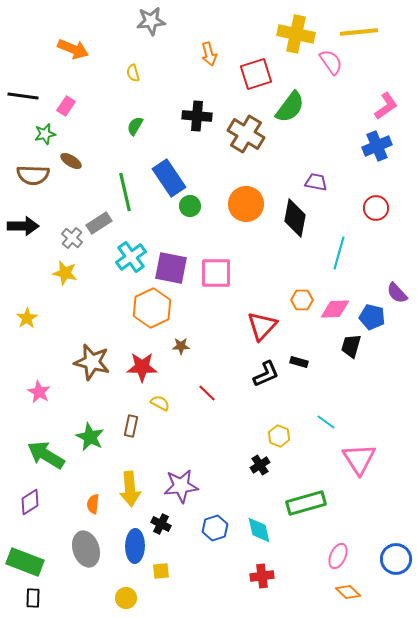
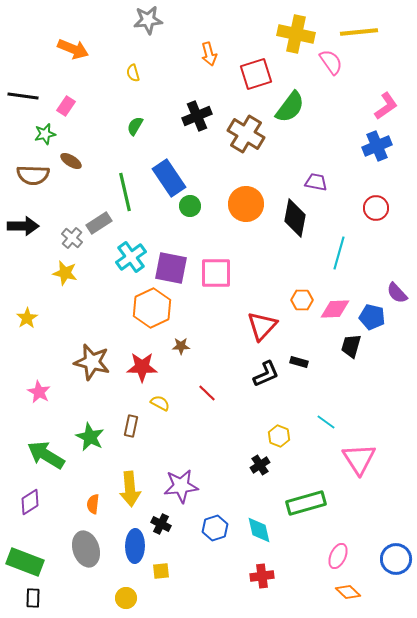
gray star at (151, 21): moved 3 px left, 1 px up
black cross at (197, 116): rotated 28 degrees counterclockwise
